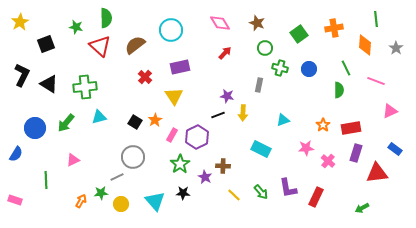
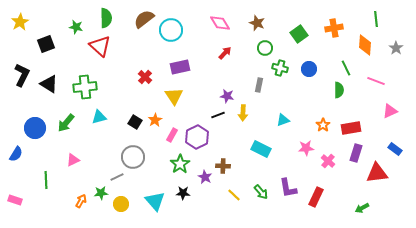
brown semicircle at (135, 45): moved 9 px right, 26 px up
